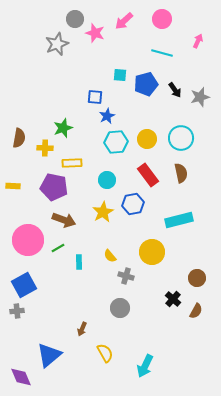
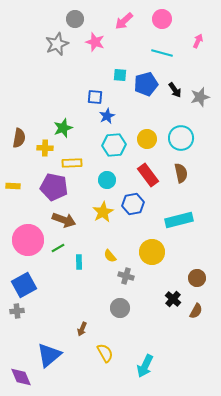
pink star at (95, 33): moved 9 px down
cyan hexagon at (116, 142): moved 2 px left, 3 px down
